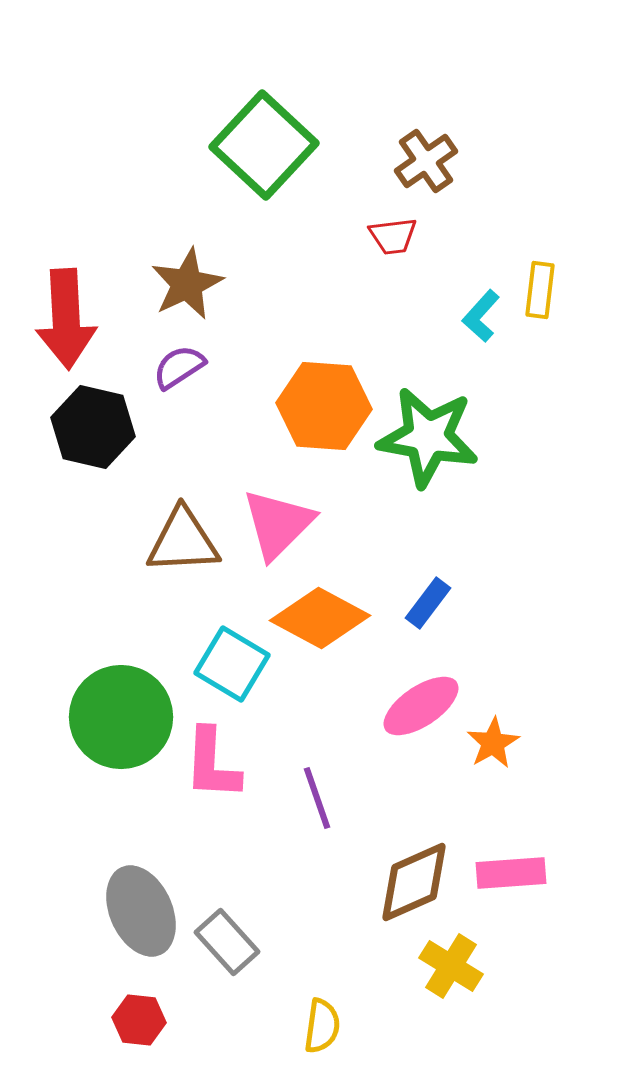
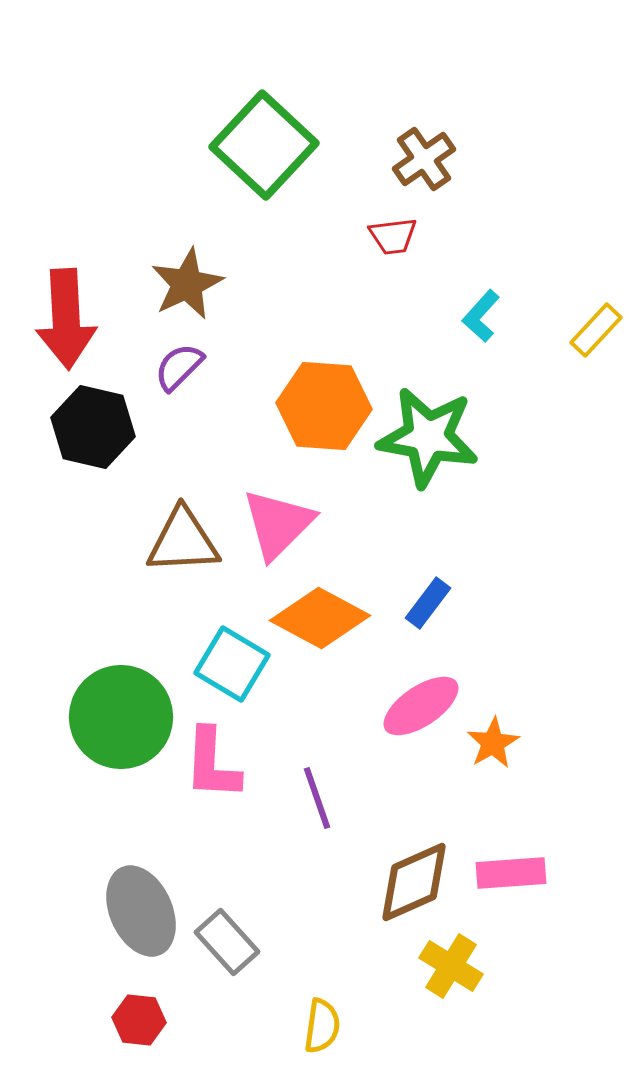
brown cross: moved 2 px left, 2 px up
yellow rectangle: moved 56 px right, 40 px down; rotated 36 degrees clockwise
purple semicircle: rotated 12 degrees counterclockwise
